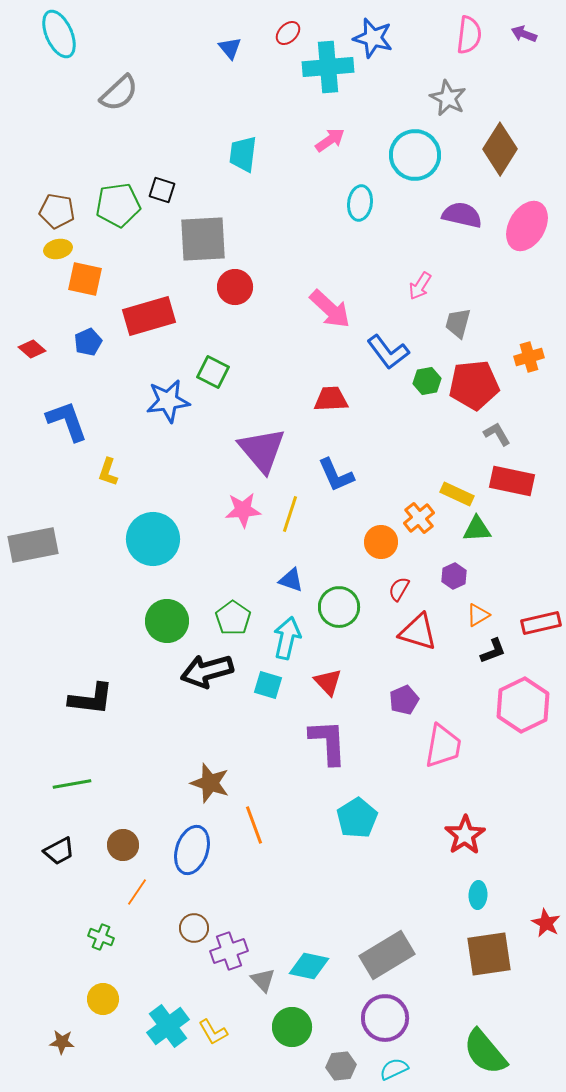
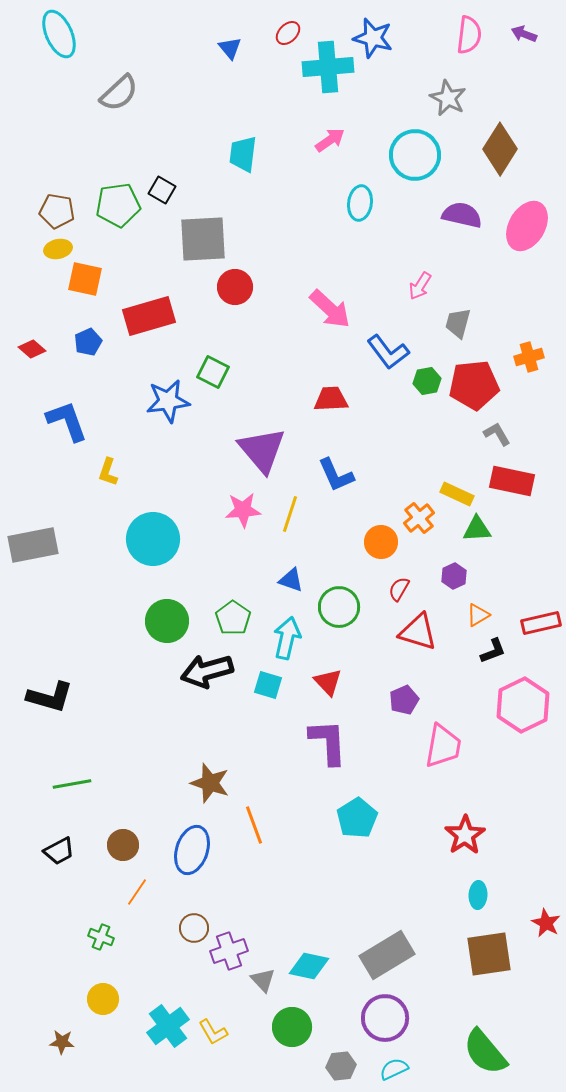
black square at (162, 190): rotated 12 degrees clockwise
black L-shape at (91, 699): moved 41 px left, 2 px up; rotated 9 degrees clockwise
